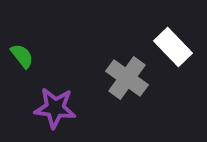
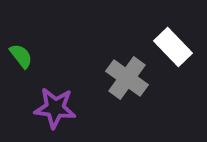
green semicircle: moved 1 px left
